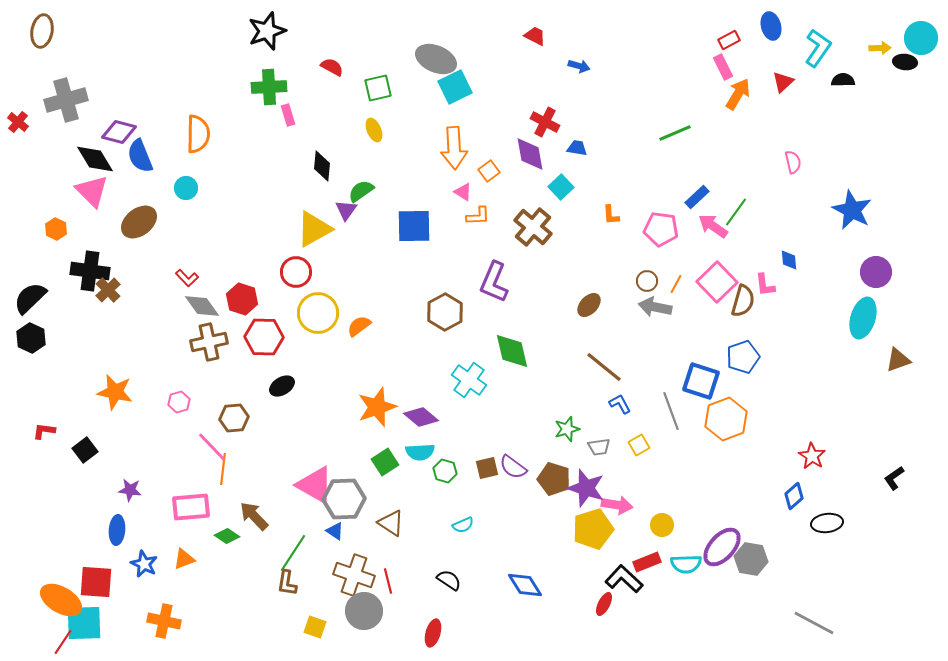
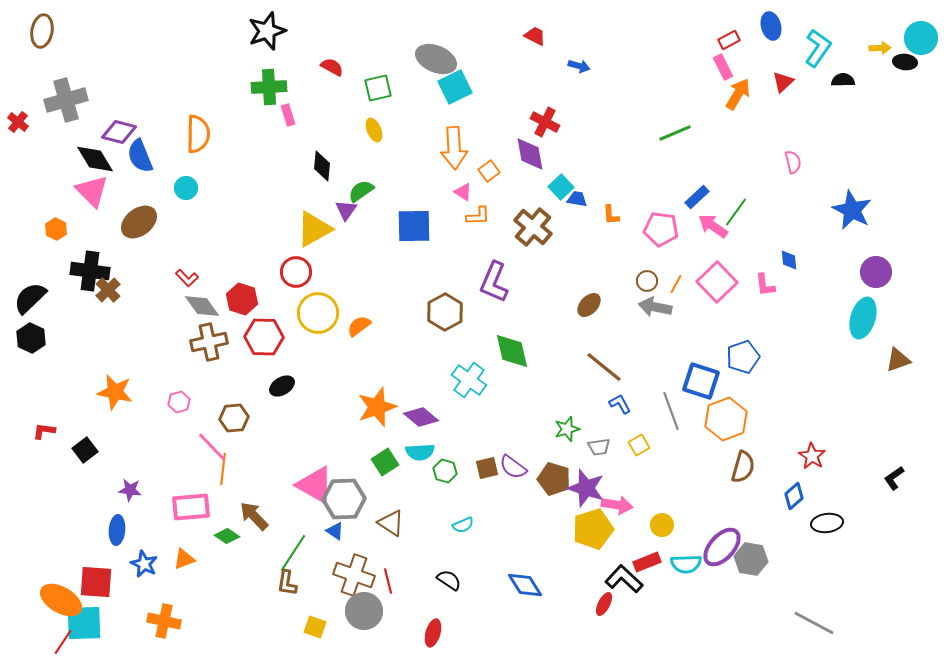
blue trapezoid at (577, 148): moved 51 px down
brown semicircle at (743, 301): moved 166 px down
